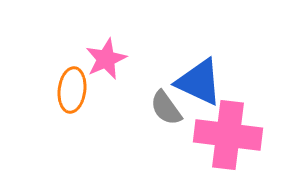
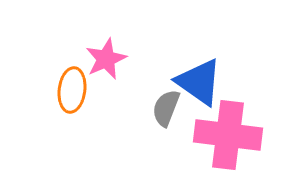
blue triangle: rotated 10 degrees clockwise
gray semicircle: rotated 57 degrees clockwise
